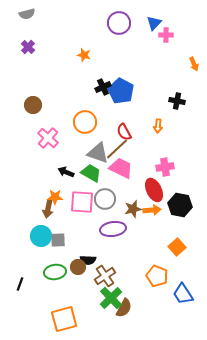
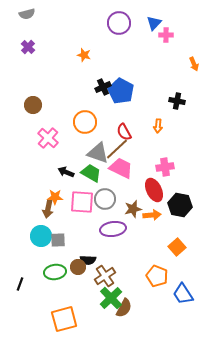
orange arrow at (152, 210): moved 5 px down
